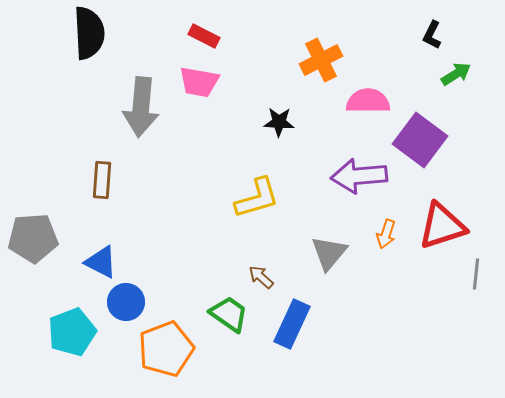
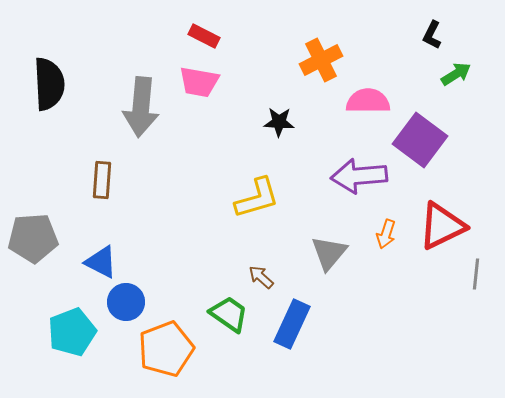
black semicircle: moved 40 px left, 51 px down
red triangle: rotated 8 degrees counterclockwise
